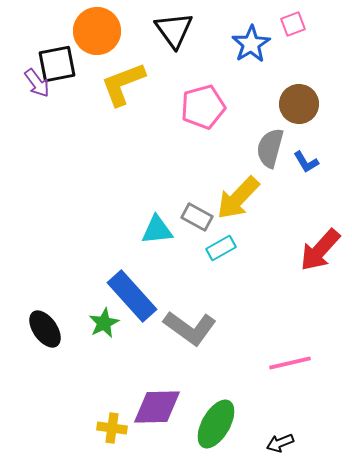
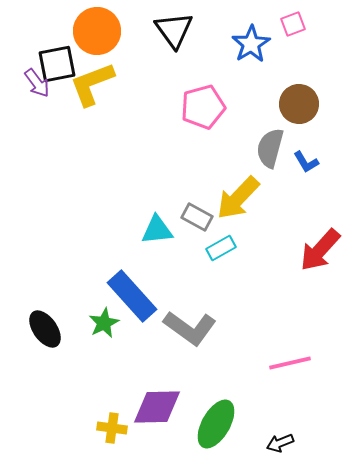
yellow L-shape: moved 31 px left
